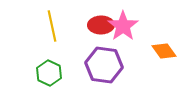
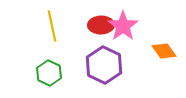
purple hexagon: rotated 18 degrees clockwise
